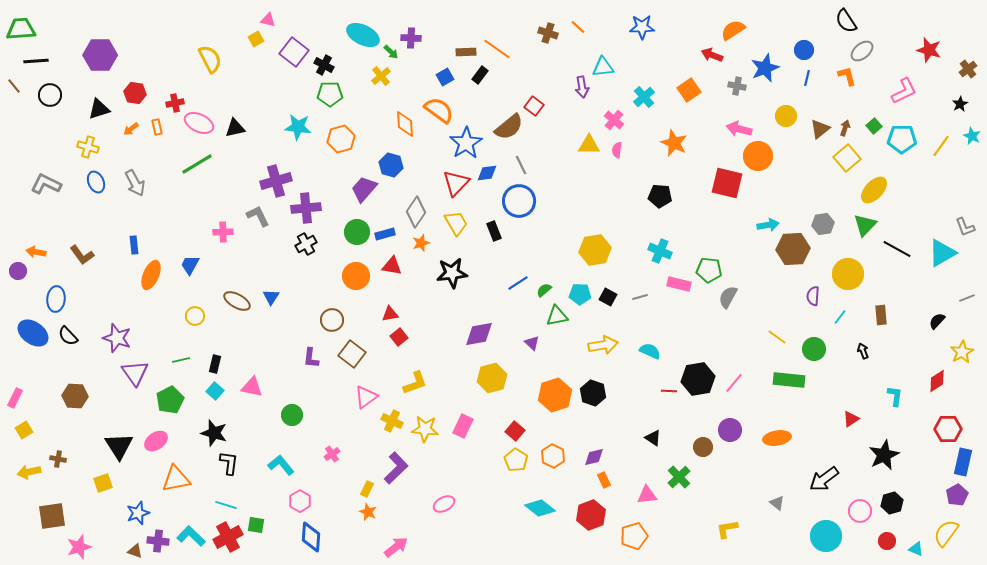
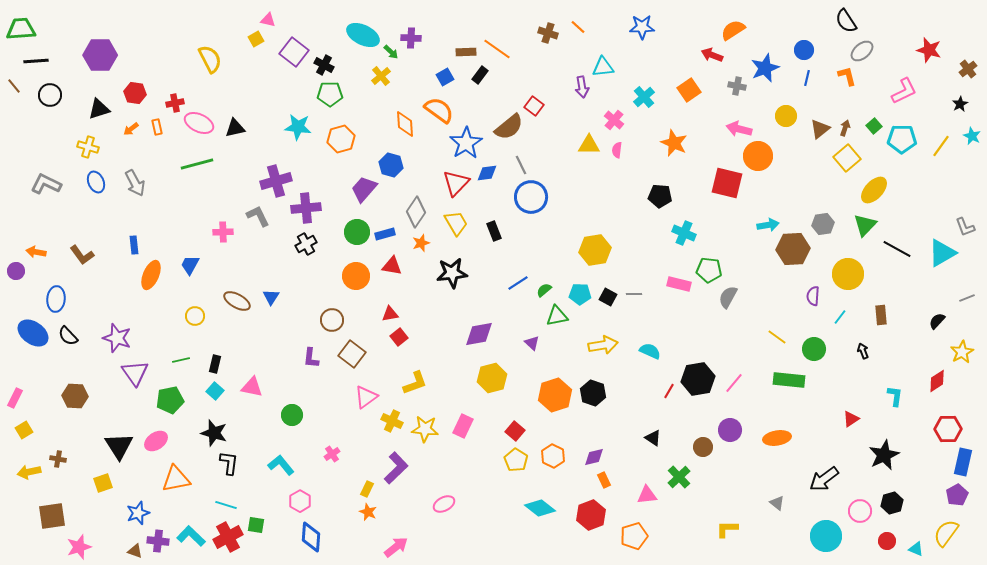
green line at (197, 164): rotated 16 degrees clockwise
blue circle at (519, 201): moved 12 px right, 4 px up
cyan cross at (660, 251): moved 24 px right, 18 px up
purple circle at (18, 271): moved 2 px left
gray line at (640, 297): moved 6 px left, 3 px up; rotated 14 degrees clockwise
red line at (669, 391): rotated 63 degrees counterclockwise
green pentagon at (170, 400): rotated 16 degrees clockwise
yellow L-shape at (727, 529): rotated 10 degrees clockwise
